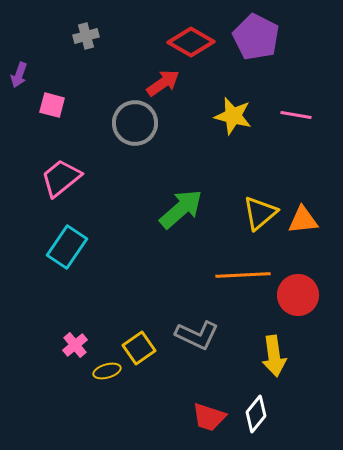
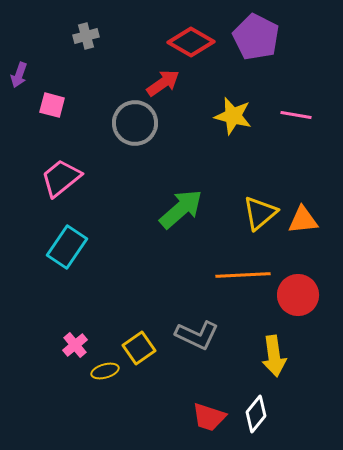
yellow ellipse: moved 2 px left
